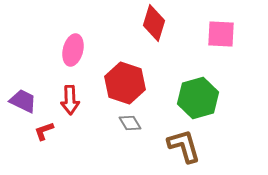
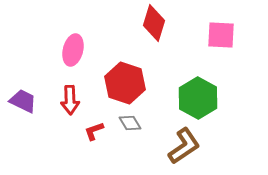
pink square: moved 1 px down
green hexagon: rotated 15 degrees counterclockwise
red L-shape: moved 50 px right
brown L-shape: rotated 72 degrees clockwise
